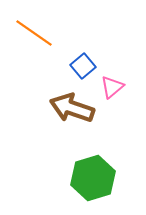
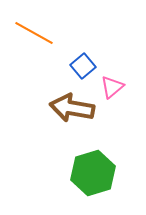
orange line: rotated 6 degrees counterclockwise
brown arrow: rotated 9 degrees counterclockwise
green hexagon: moved 5 px up
